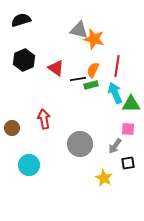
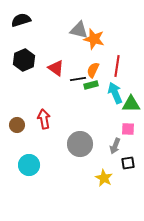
brown circle: moved 5 px right, 3 px up
gray arrow: rotated 14 degrees counterclockwise
